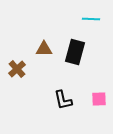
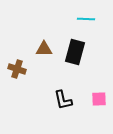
cyan line: moved 5 px left
brown cross: rotated 30 degrees counterclockwise
